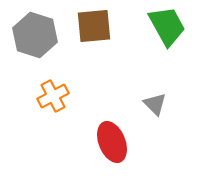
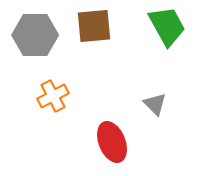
gray hexagon: rotated 18 degrees counterclockwise
